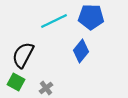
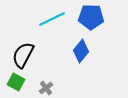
cyan line: moved 2 px left, 2 px up
